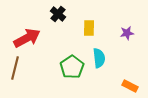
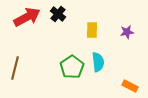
yellow rectangle: moved 3 px right, 2 px down
purple star: moved 1 px up
red arrow: moved 21 px up
cyan semicircle: moved 1 px left, 4 px down
